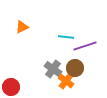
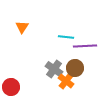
orange triangle: rotated 32 degrees counterclockwise
purple line: rotated 15 degrees clockwise
gray cross: moved 1 px right
